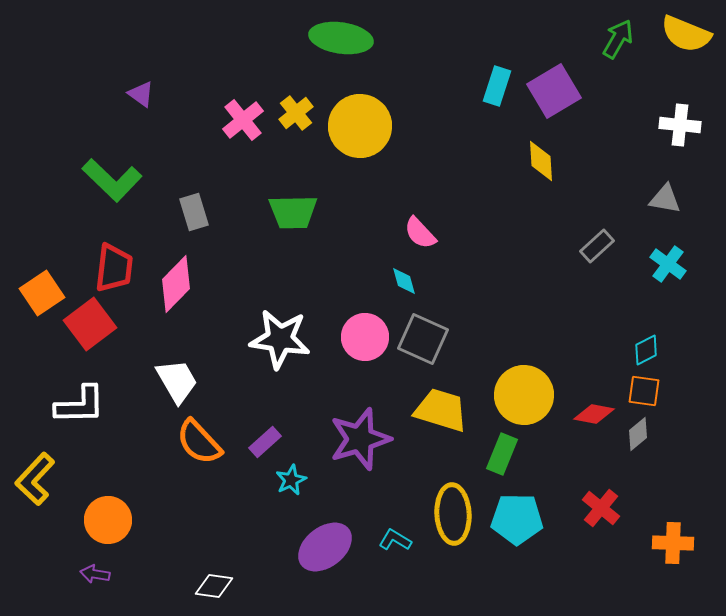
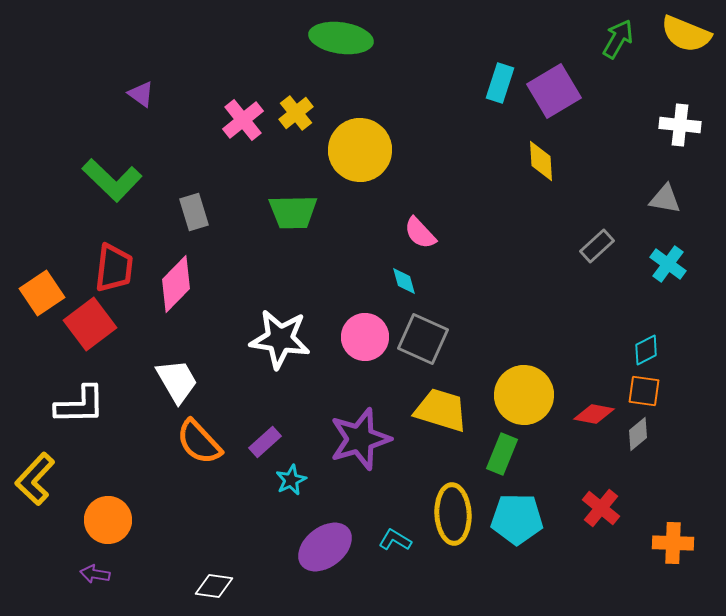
cyan rectangle at (497, 86): moved 3 px right, 3 px up
yellow circle at (360, 126): moved 24 px down
